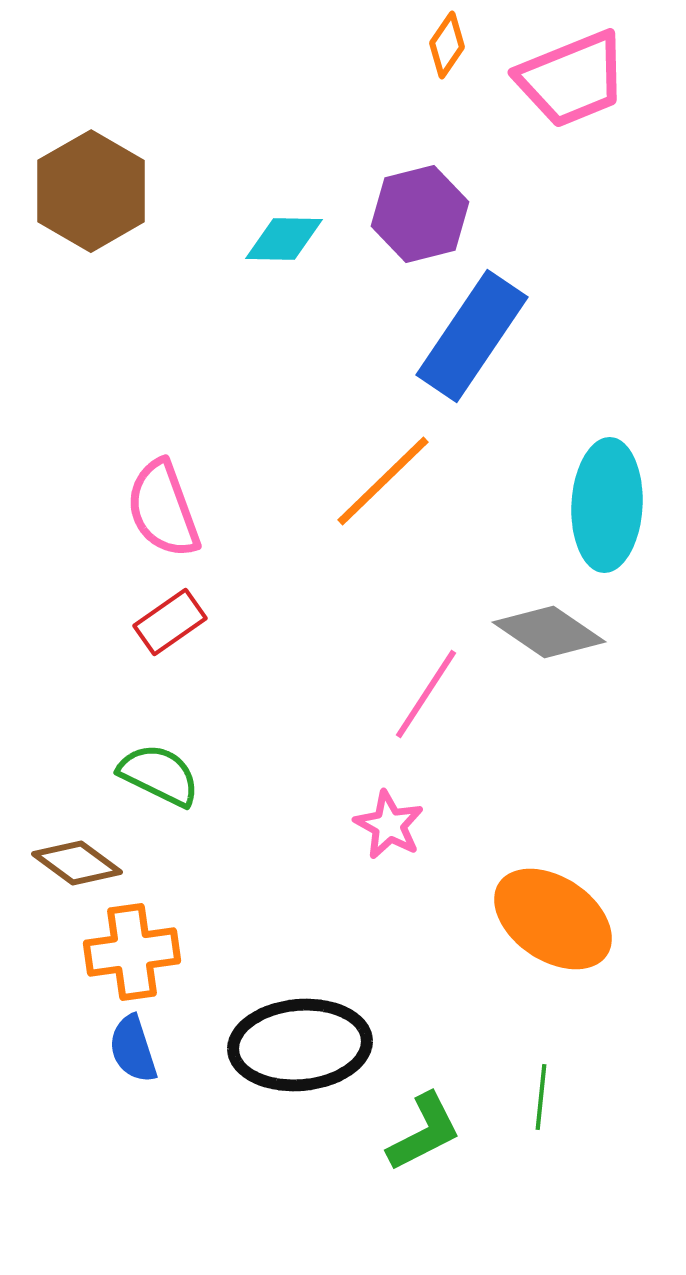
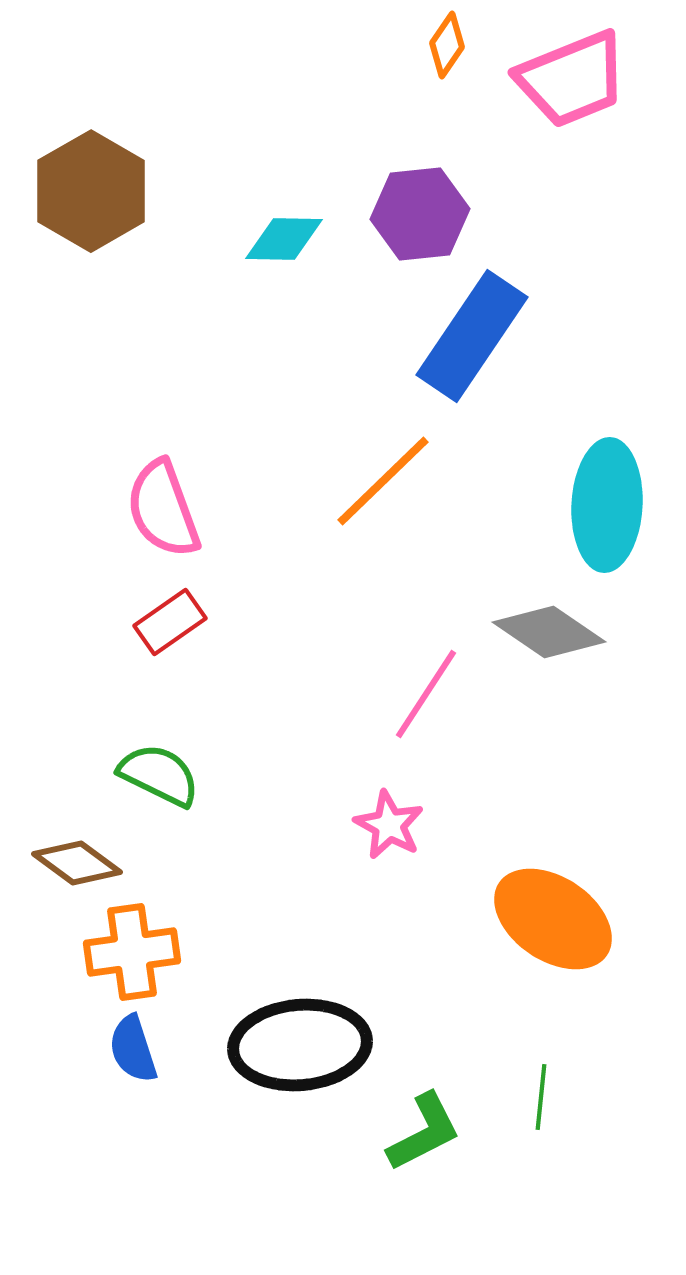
purple hexagon: rotated 8 degrees clockwise
